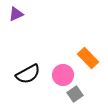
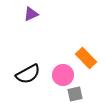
purple triangle: moved 15 px right
orange rectangle: moved 2 px left
gray square: rotated 21 degrees clockwise
